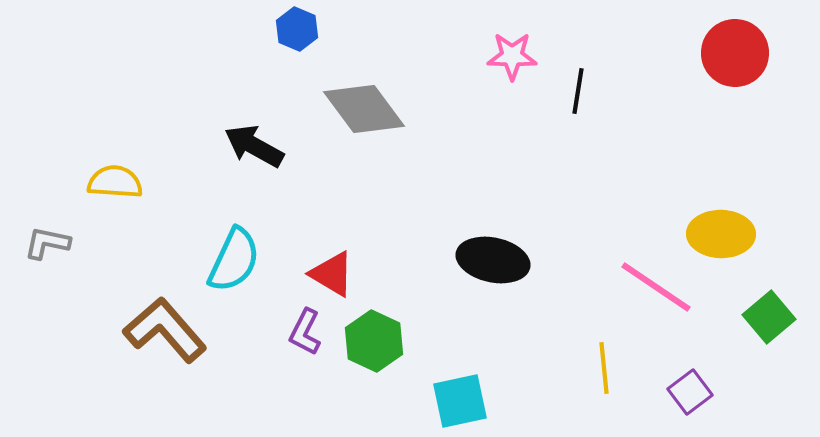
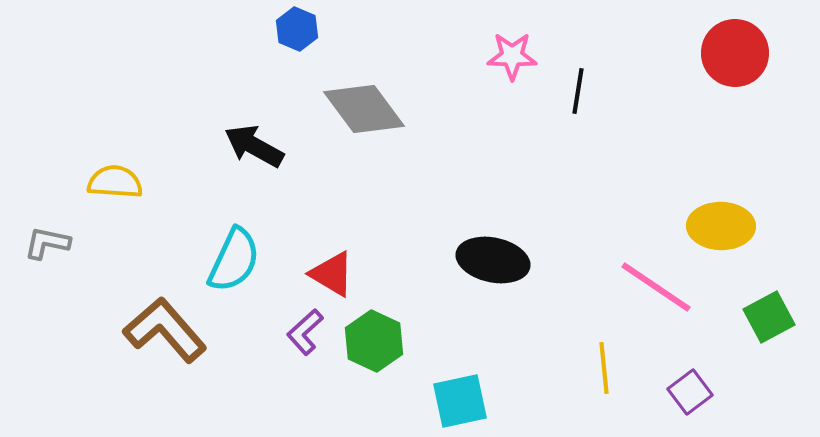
yellow ellipse: moved 8 px up
green square: rotated 12 degrees clockwise
purple L-shape: rotated 21 degrees clockwise
